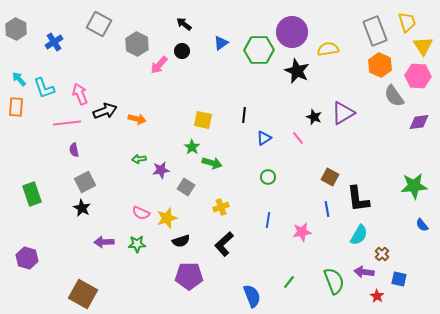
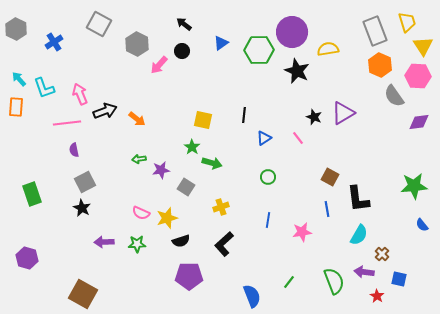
orange arrow at (137, 119): rotated 24 degrees clockwise
